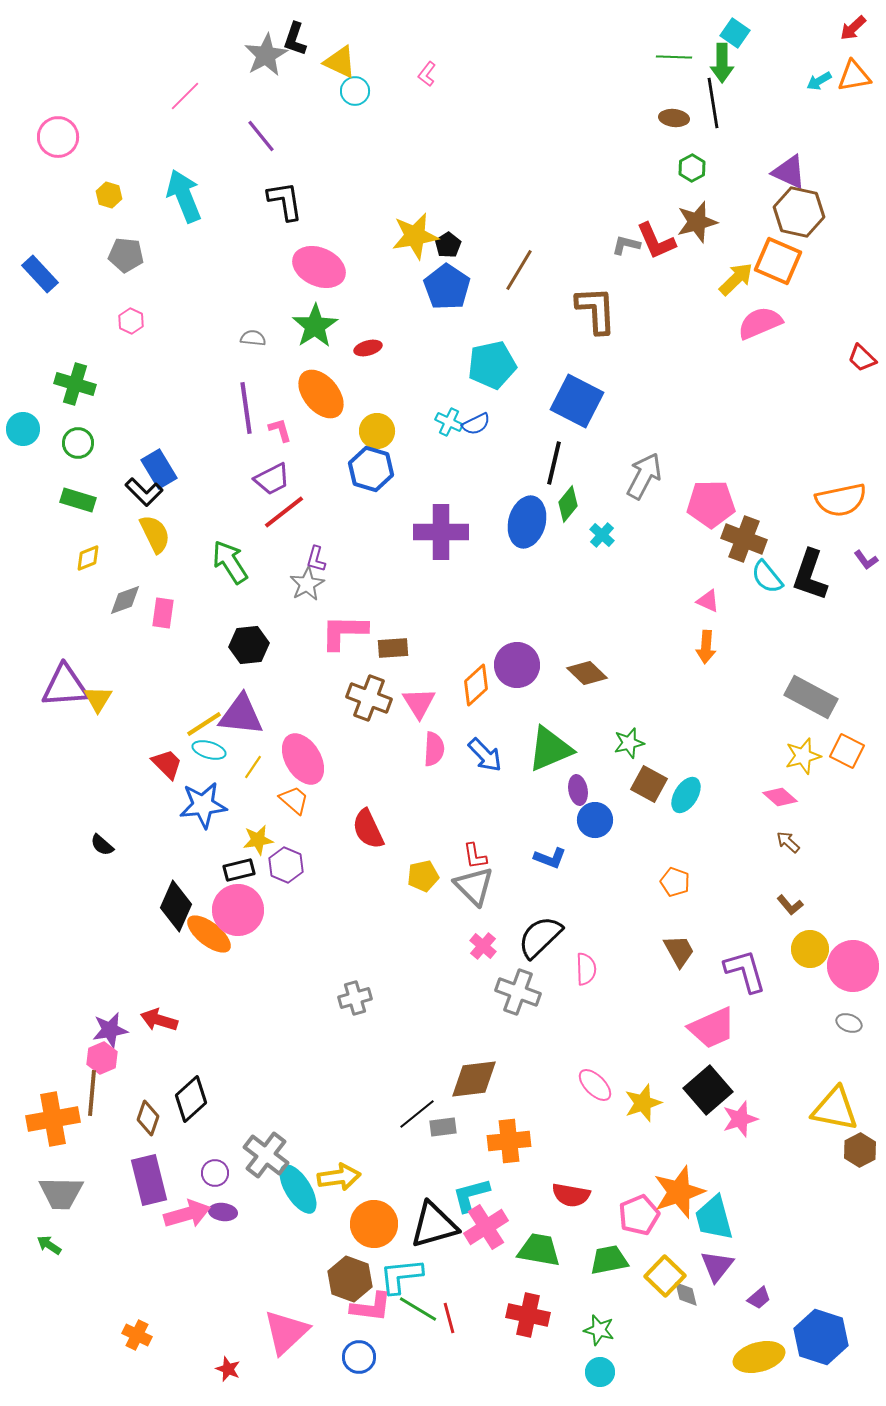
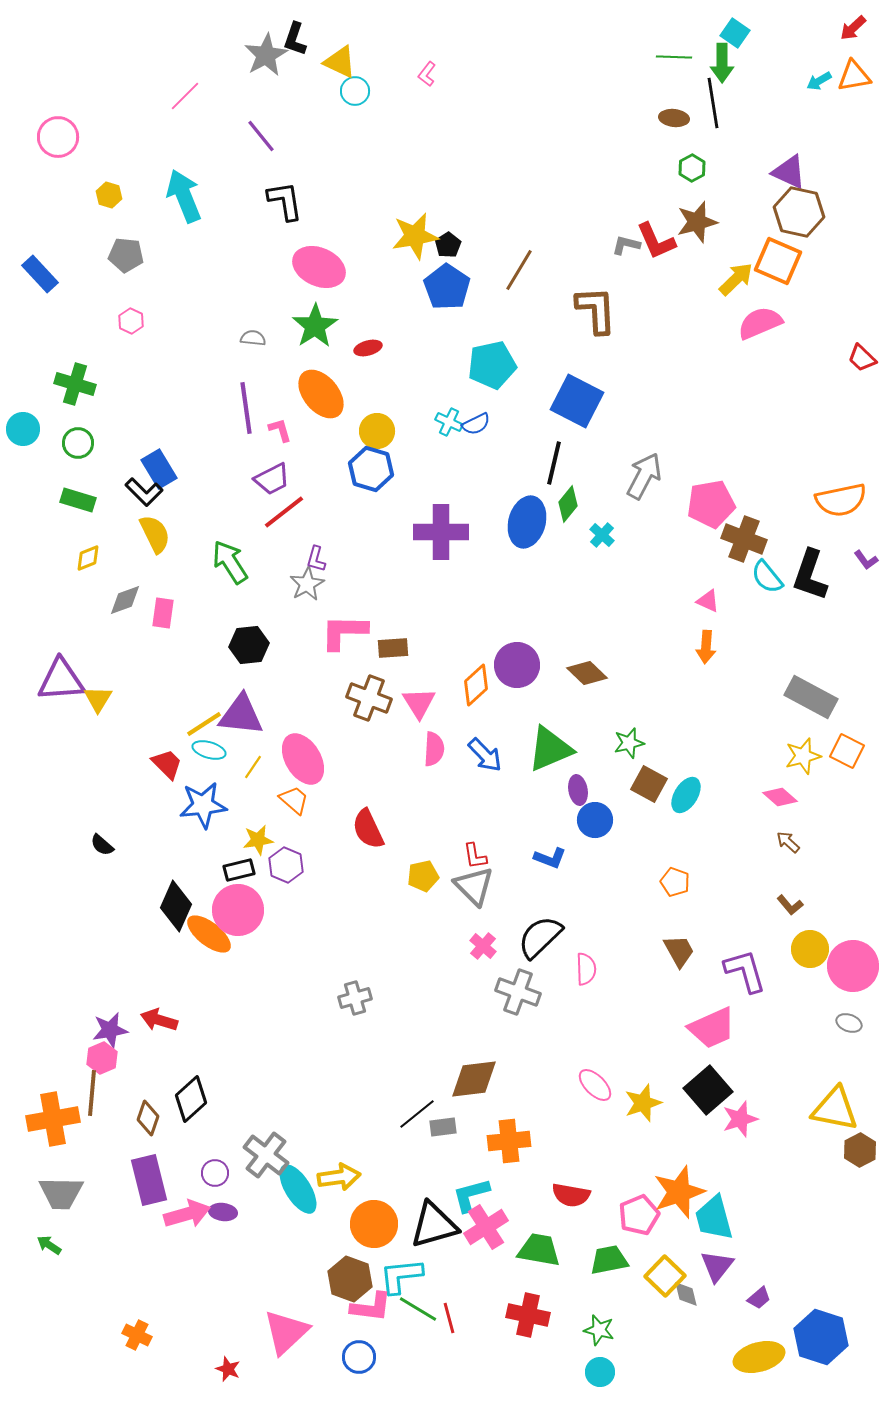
pink pentagon at (711, 504): rotated 9 degrees counterclockwise
purple triangle at (65, 686): moved 4 px left, 6 px up
